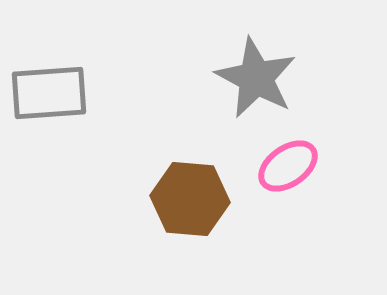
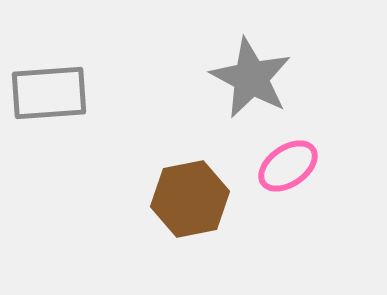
gray star: moved 5 px left
brown hexagon: rotated 16 degrees counterclockwise
